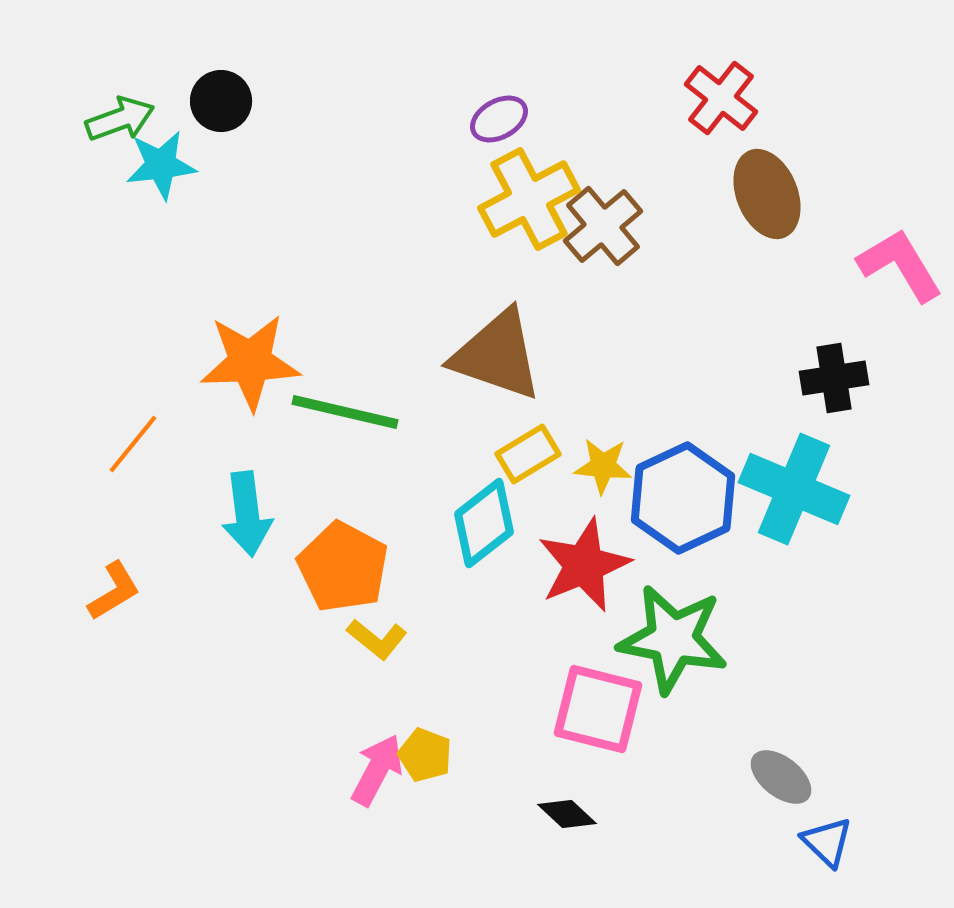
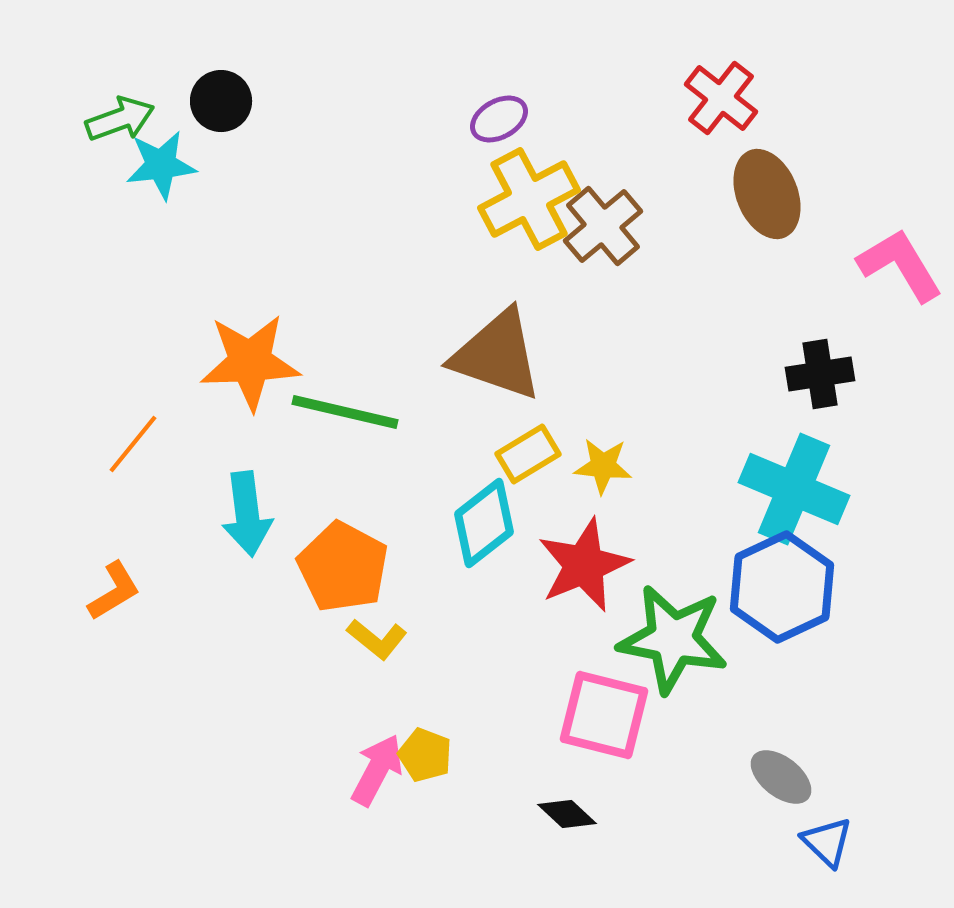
black cross: moved 14 px left, 4 px up
blue hexagon: moved 99 px right, 89 px down
pink square: moved 6 px right, 6 px down
